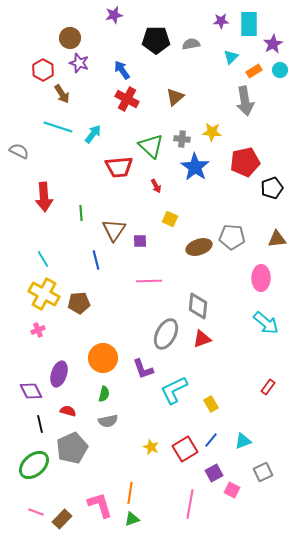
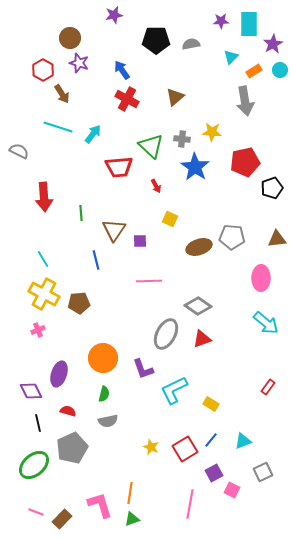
gray diamond at (198, 306): rotated 60 degrees counterclockwise
yellow rectangle at (211, 404): rotated 28 degrees counterclockwise
black line at (40, 424): moved 2 px left, 1 px up
